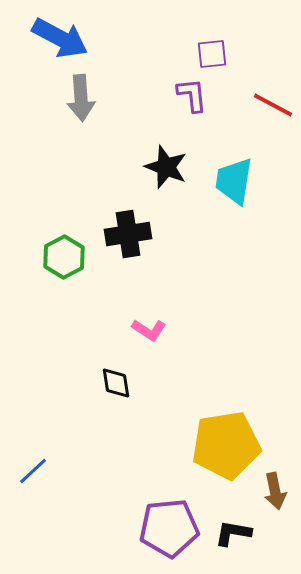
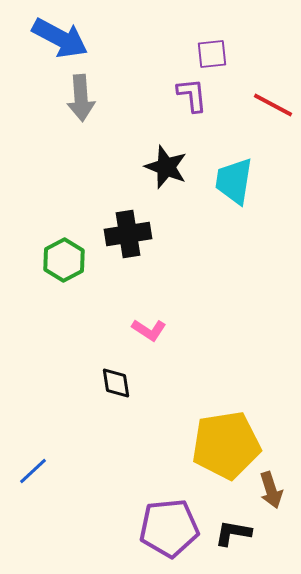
green hexagon: moved 3 px down
brown arrow: moved 4 px left, 1 px up; rotated 6 degrees counterclockwise
